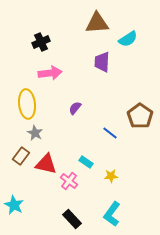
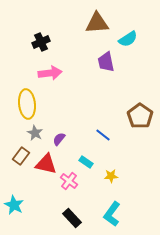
purple trapezoid: moved 4 px right; rotated 15 degrees counterclockwise
purple semicircle: moved 16 px left, 31 px down
blue line: moved 7 px left, 2 px down
black rectangle: moved 1 px up
